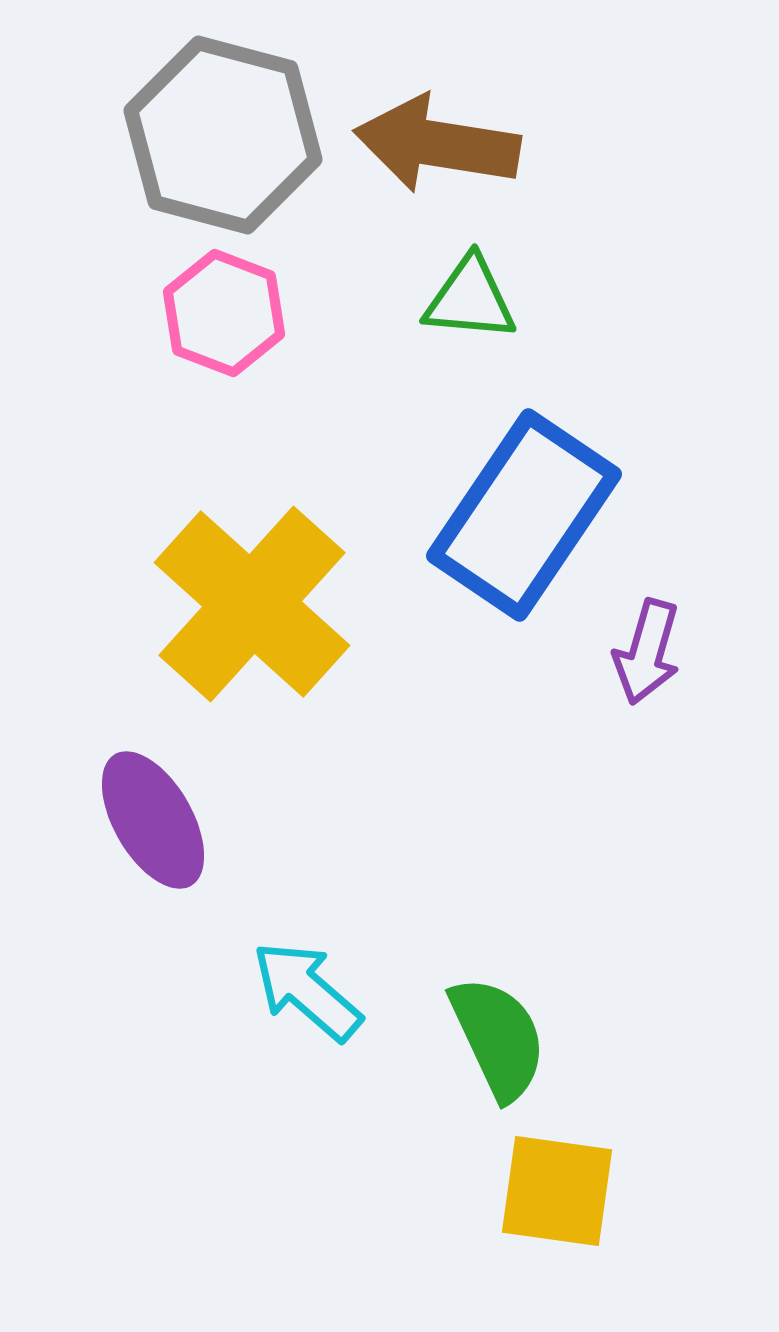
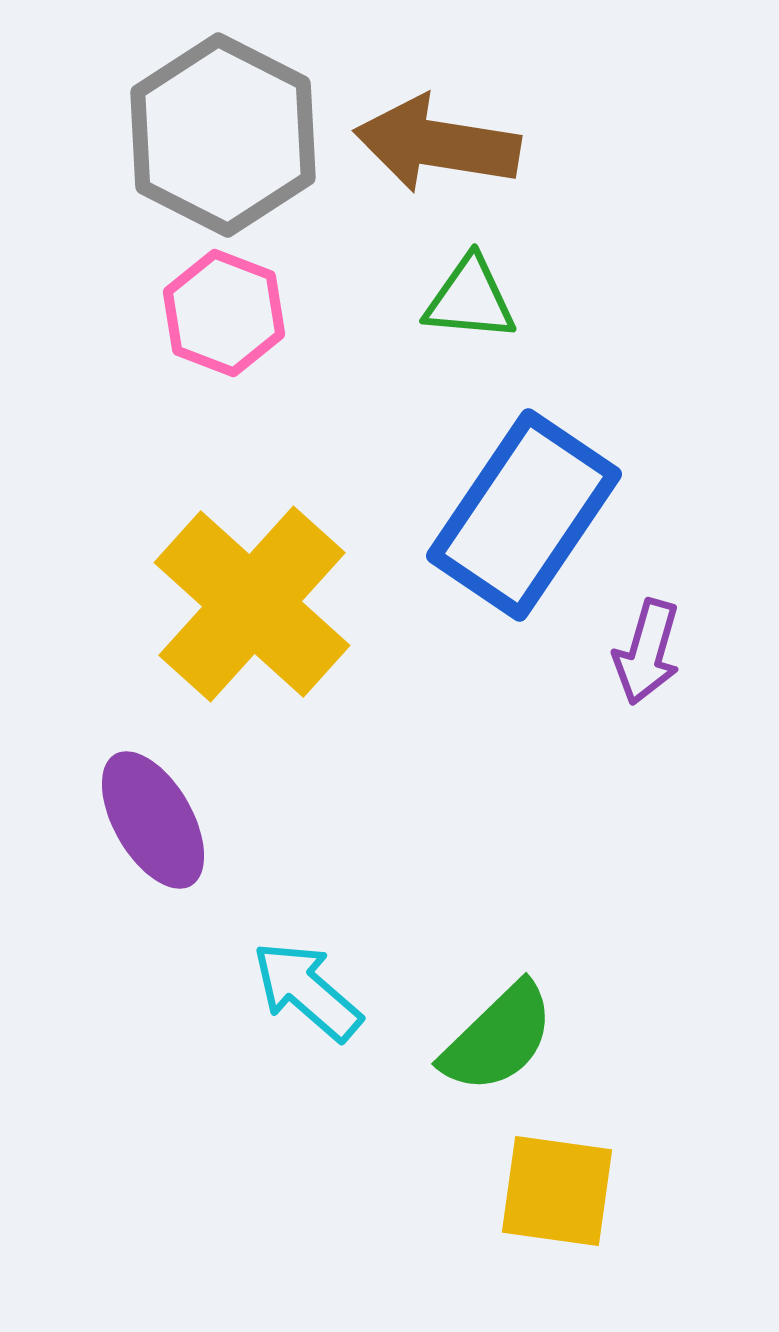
gray hexagon: rotated 12 degrees clockwise
green semicircle: rotated 71 degrees clockwise
